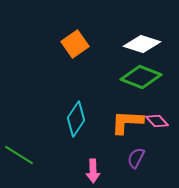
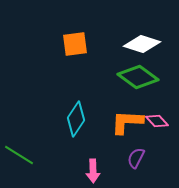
orange square: rotated 28 degrees clockwise
green diamond: moved 3 px left; rotated 15 degrees clockwise
